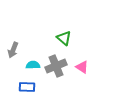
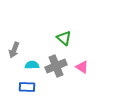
gray arrow: moved 1 px right
cyan semicircle: moved 1 px left
